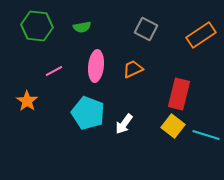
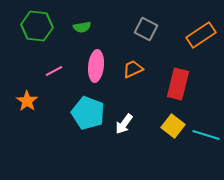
red rectangle: moved 1 px left, 10 px up
